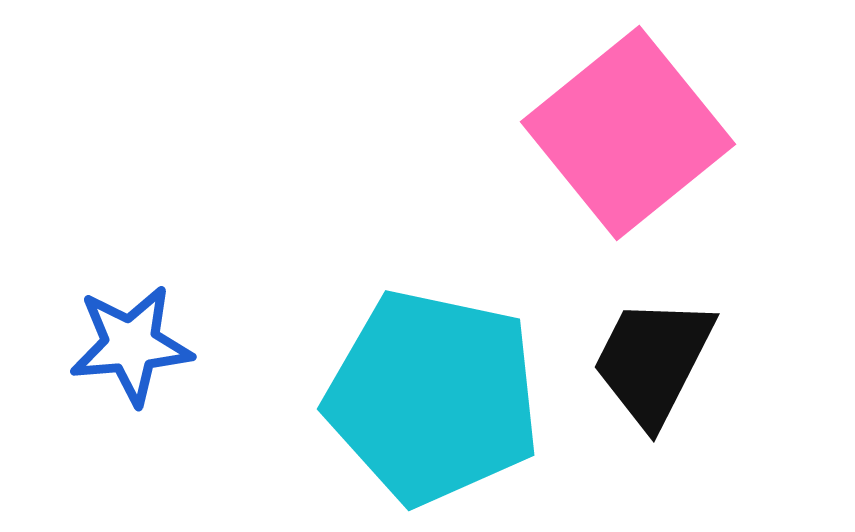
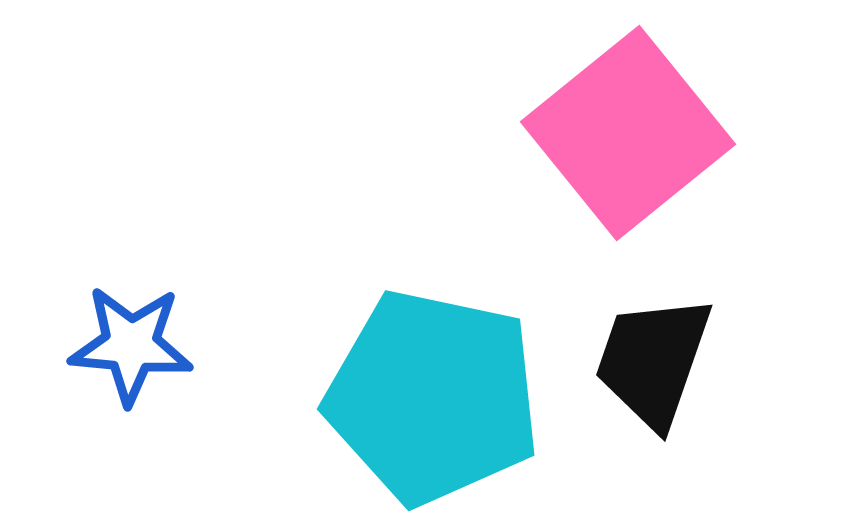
blue star: rotated 10 degrees clockwise
black trapezoid: rotated 8 degrees counterclockwise
